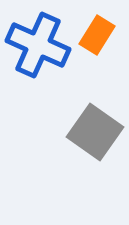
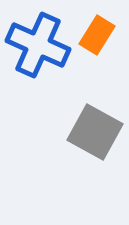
gray square: rotated 6 degrees counterclockwise
